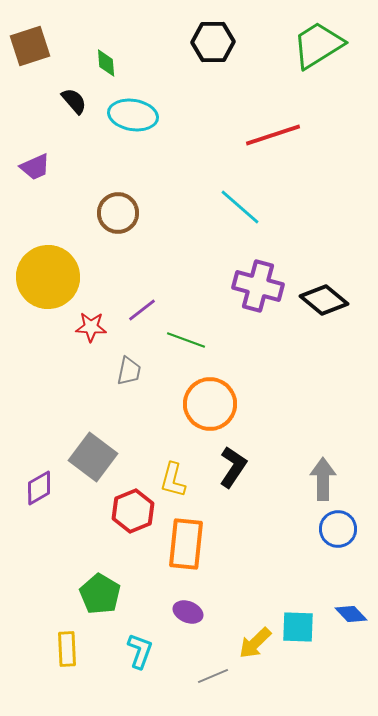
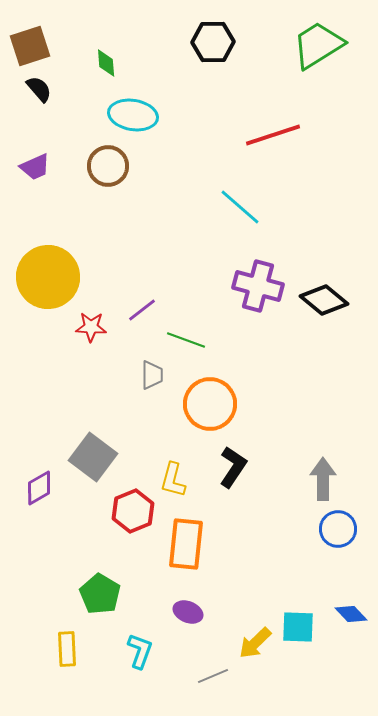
black semicircle: moved 35 px left, 12 px up
brown circle: moved 10 px left, 47 px up
gray trapezoid: moved 23 px right, 4 px down; rotated 12 degrees counterclockwise
